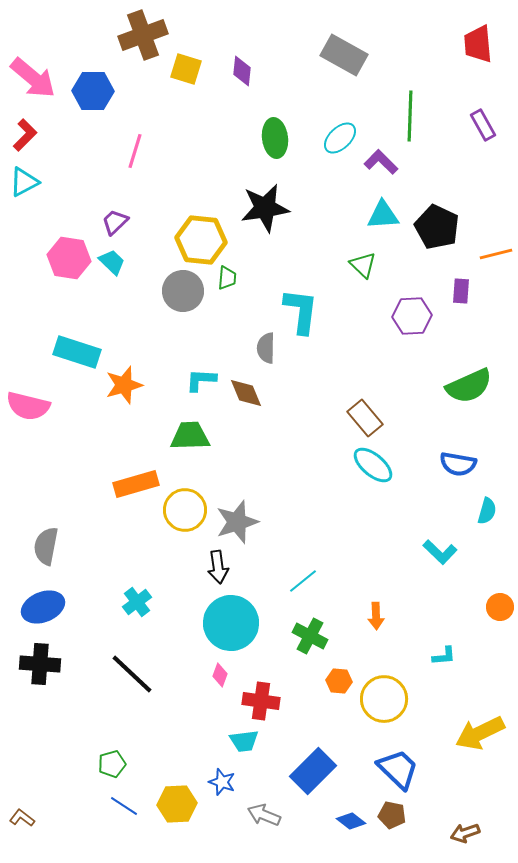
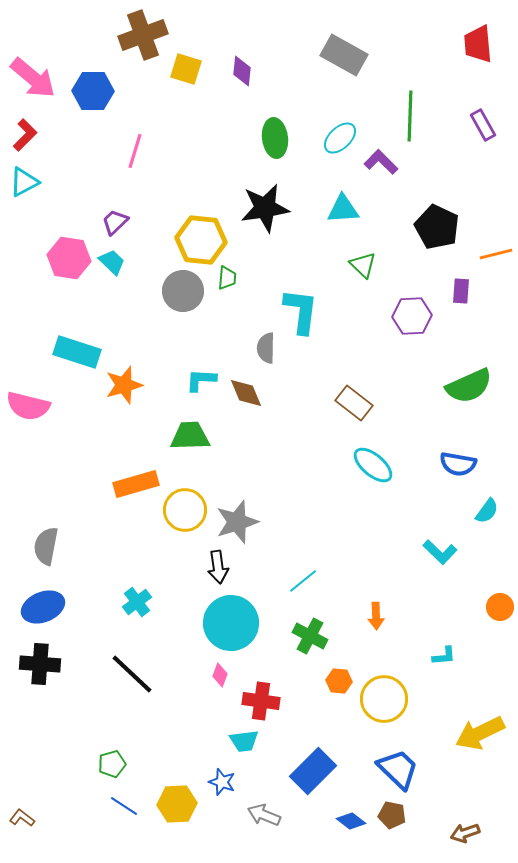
cyan triangle at (383, 215): moved 40 px left, 6 px up
brown rectangle at (365, 418): moved 11 px left, 15 px up; rotated 12 degrees counterclockwise
cyan semicircle at (487, 511): rotated 20 degrees clockwise
